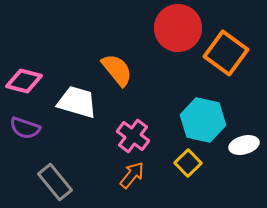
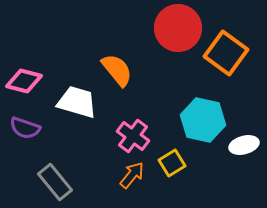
yellow square: moved 16 px left; rotated 12 degrees clockwise
